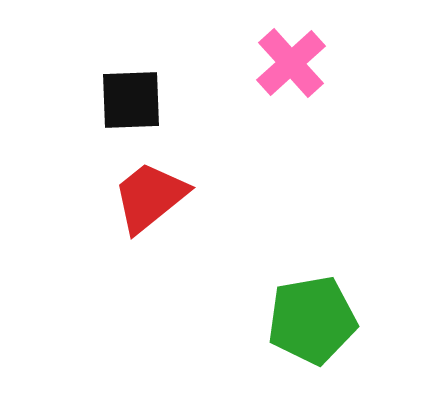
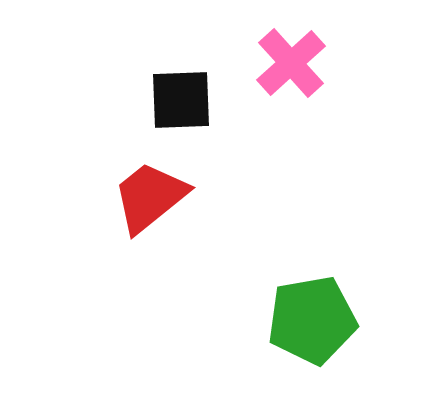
black square: moved 50 px right
